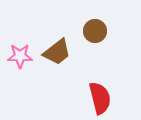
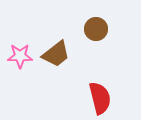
brown circle: moved 1 px right, 2 px up
brown trapezoid: moved 1 px left, 2 px down
